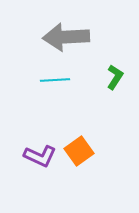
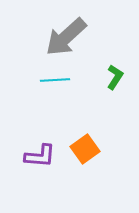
gray arrow: rotated 39 degrees counterclockwise
orange square: moved 6 px right, 2 px up
purple L-shape: rotated 20 degrees counterclockwise
